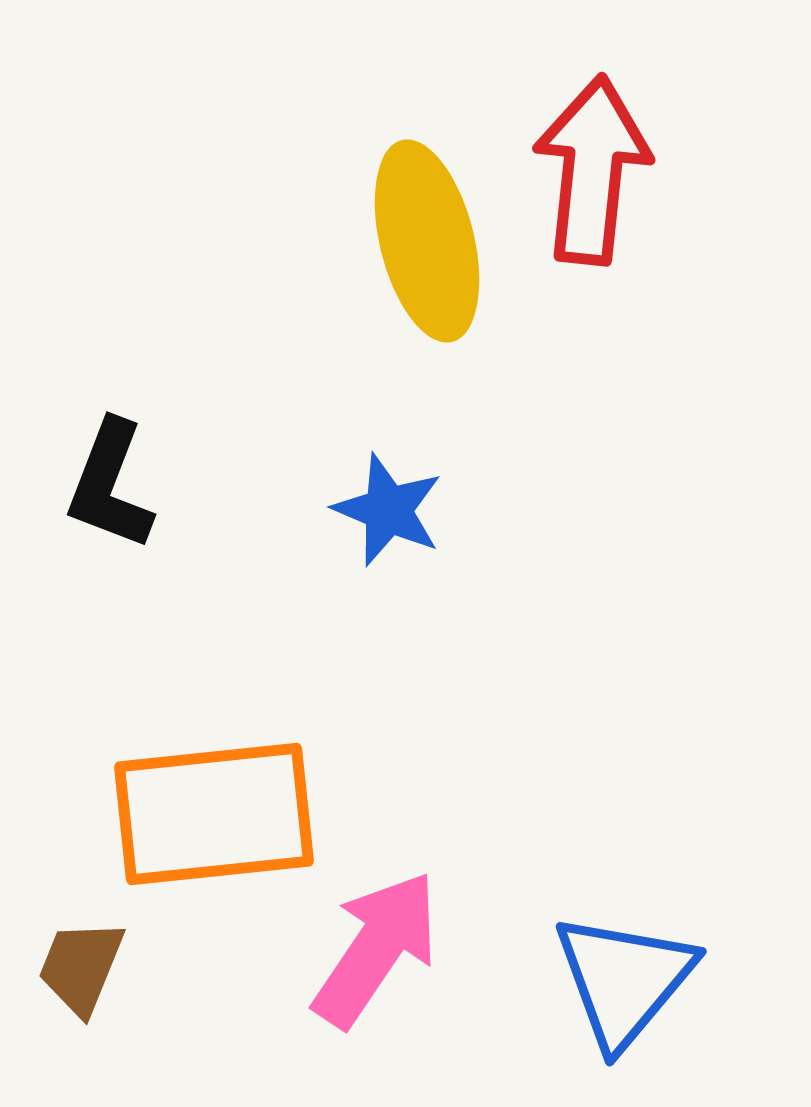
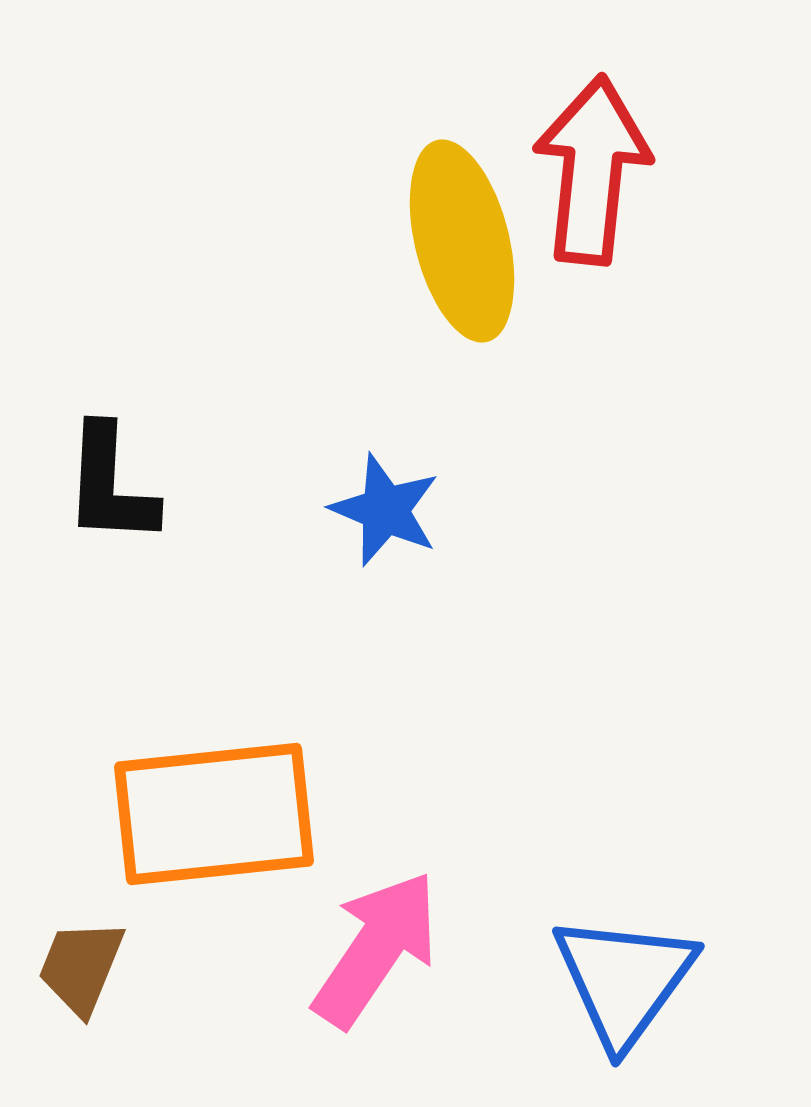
yellow ellipse: moved 35 px right
black L-shape: rotated 18 degrees counterclockwise
blue star: moved 3 px left
blue triangle: rotated 4 degrees counterclockwise
